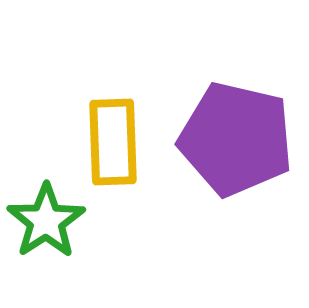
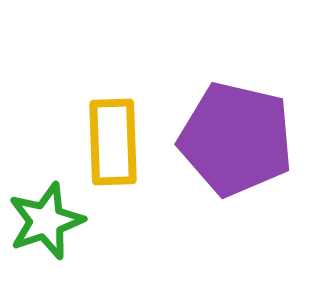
green star: rotated 14 degrees clockwise
